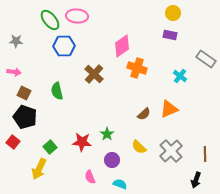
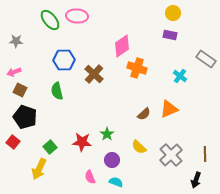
blue hexagon: moved 14 px down
pink arrow: rotated 152 degrees clockwise
brown square: moved 4 px left, 3 px up
gray cross: moved 4 px down
cyan semicircle: moved 4 px left, 2 px up
